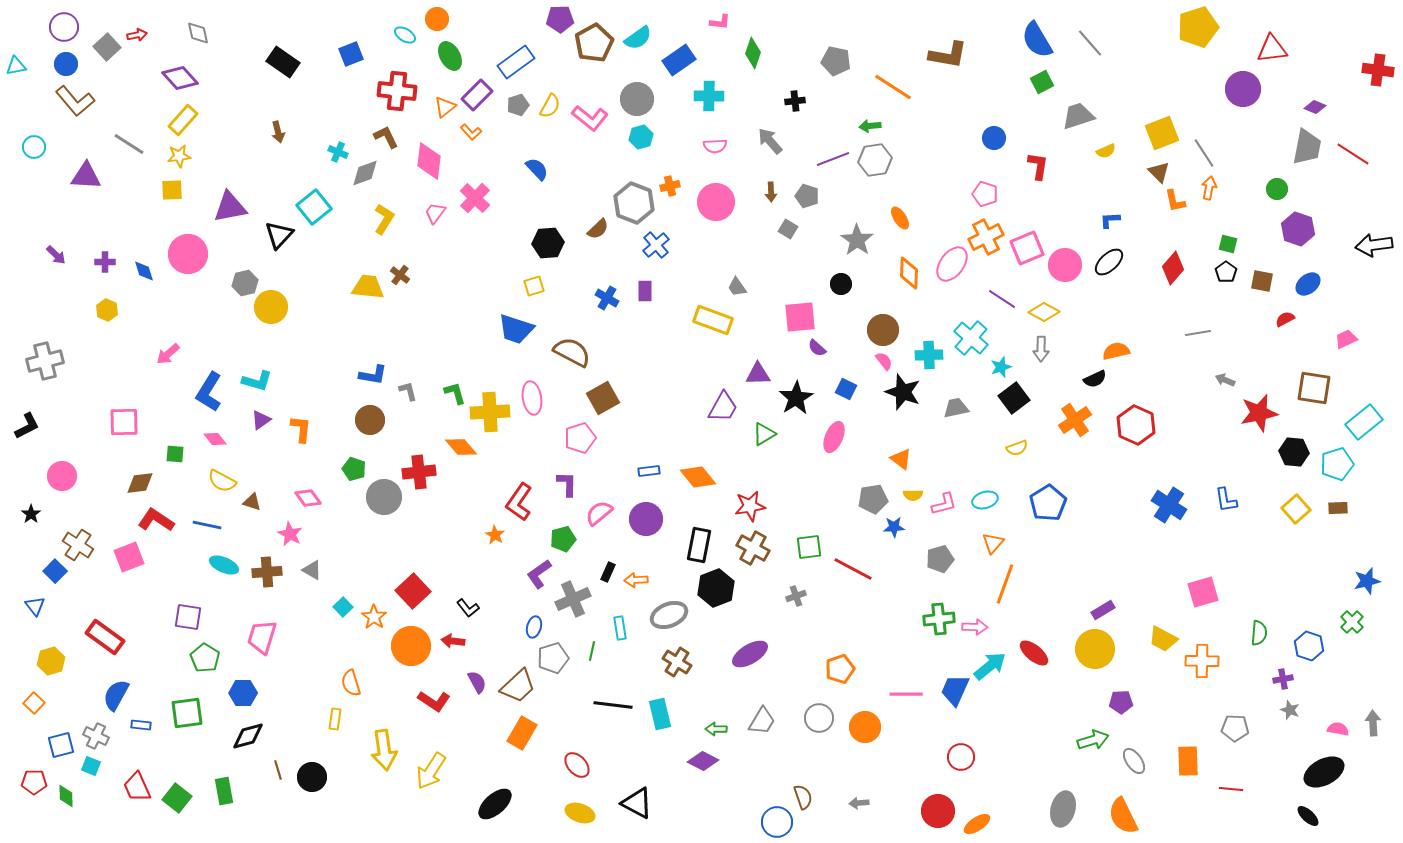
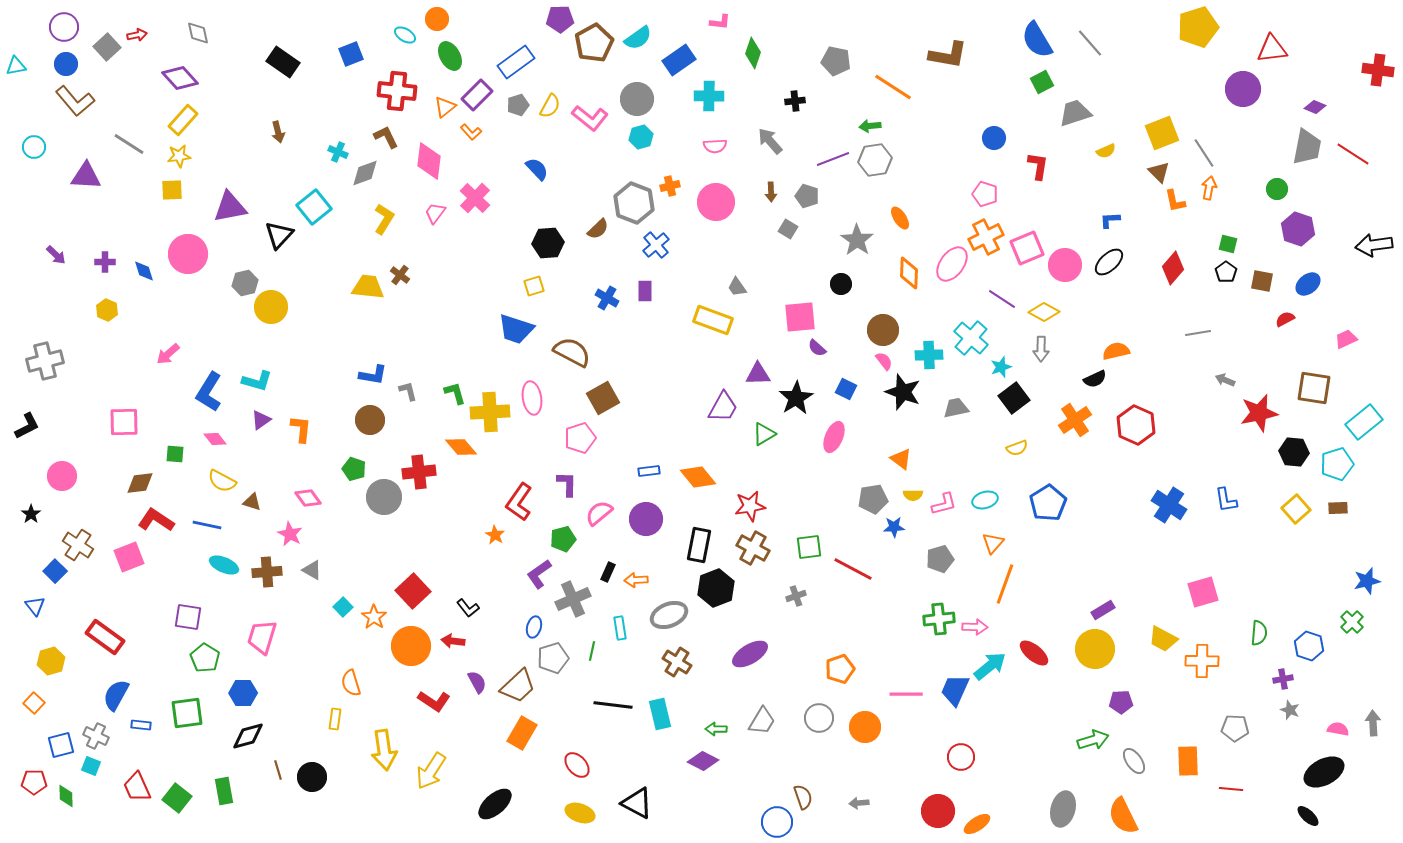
gray trapezoid at (1078, 116): moved 3 px left, 3 px up
